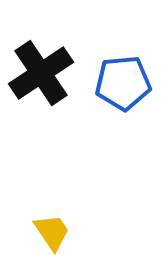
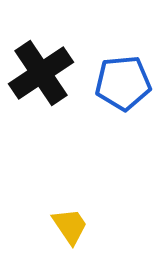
yellow trapezoid: moved 18 px right, 6 px up
